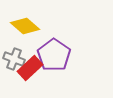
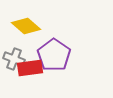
yellow diamond: moved 1 px right
red rectangle: rotated 35 degrees clockwise
